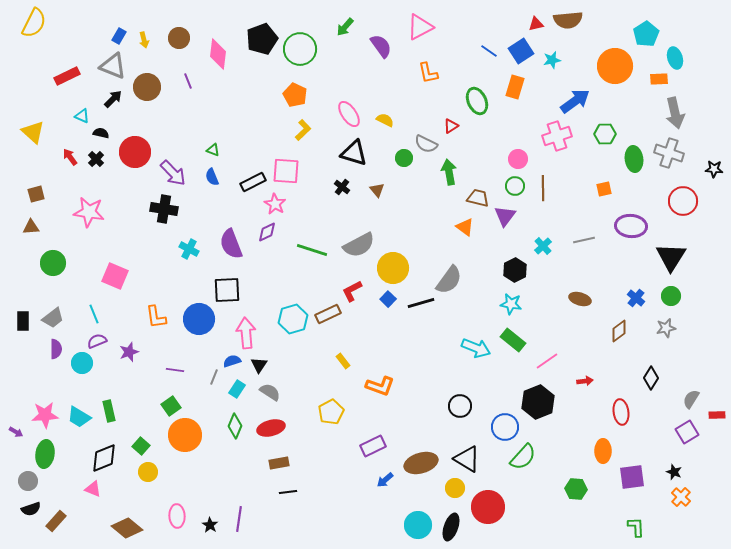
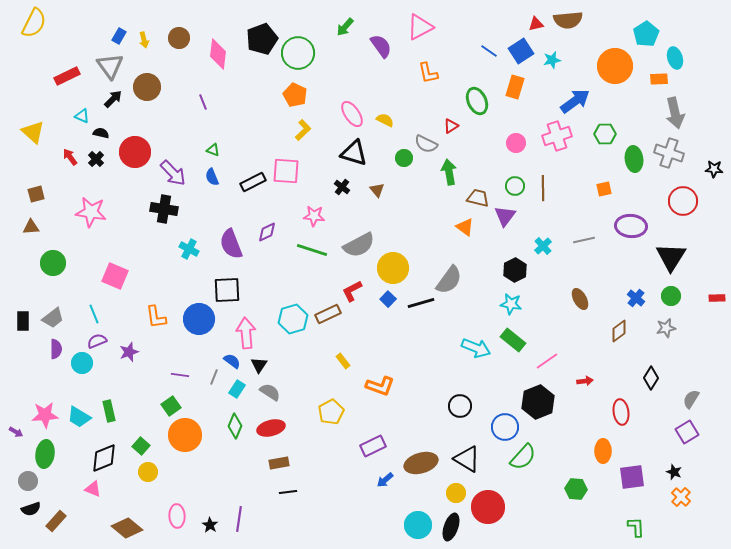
green circle at (300, 49): moved 2 px left, 4 px down
gray triangle at (113, 66): moved 3 px left; rotated 32 degrees clockwise
purple line at (188, 81): moved 15 px right, 21 px down
pink ellipse at (349, 114): moved 3 px right
pink circle at (518, 159): moved 2 px left, 16 px up
pink star at (275, 204): moved 39 px right, 12 px down; rotated 25 degrees counterclockwise
pink star at (89, 212): moved 2 px right
brown ellipse at (580, 299): rotated 45 degrees clockwise
blue semicircle at (232, 361): rotated 54 degrees clockwise
purple line at (175, 370): moved 5 px right, 5 px down
red rectangle at (717, 415): moved 117 px up
yellow circle at (455, 488): moved 1 px right, 5 px down
